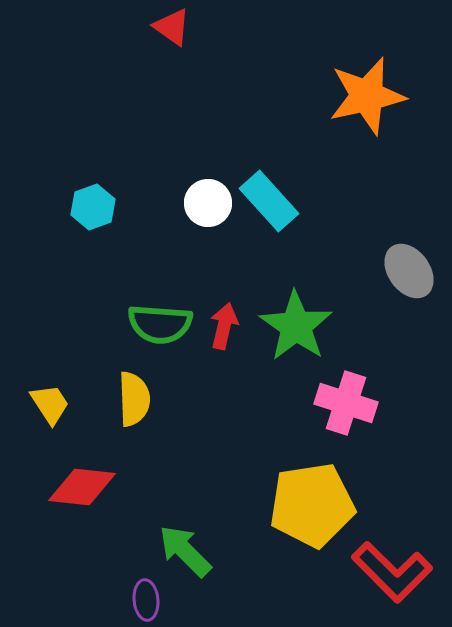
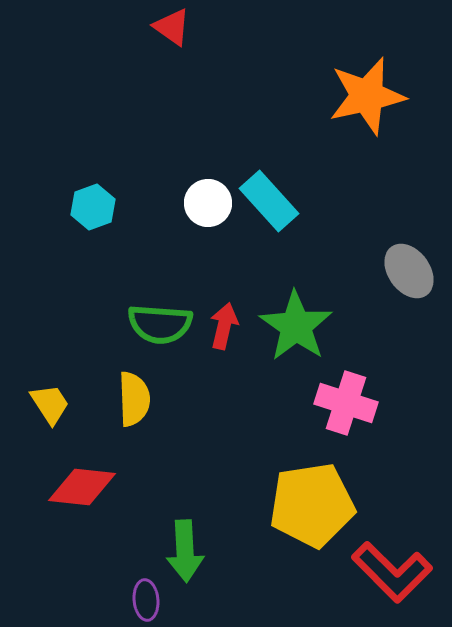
green arrow: rotated 138 degrees counterclockwise
